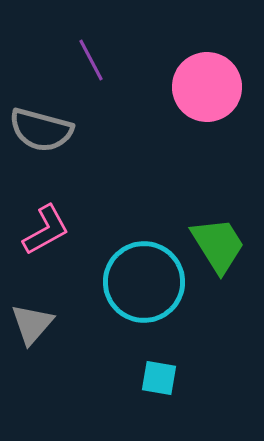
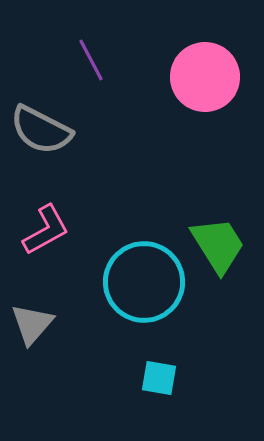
pink circle: moved 2 px left, 10 px up
gray semicircle: rotated 12 degrees clockwise
